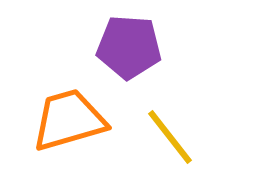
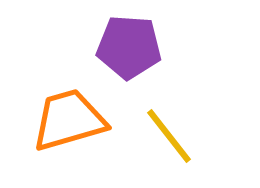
yellow line: moved 1 px left, 1 px up
